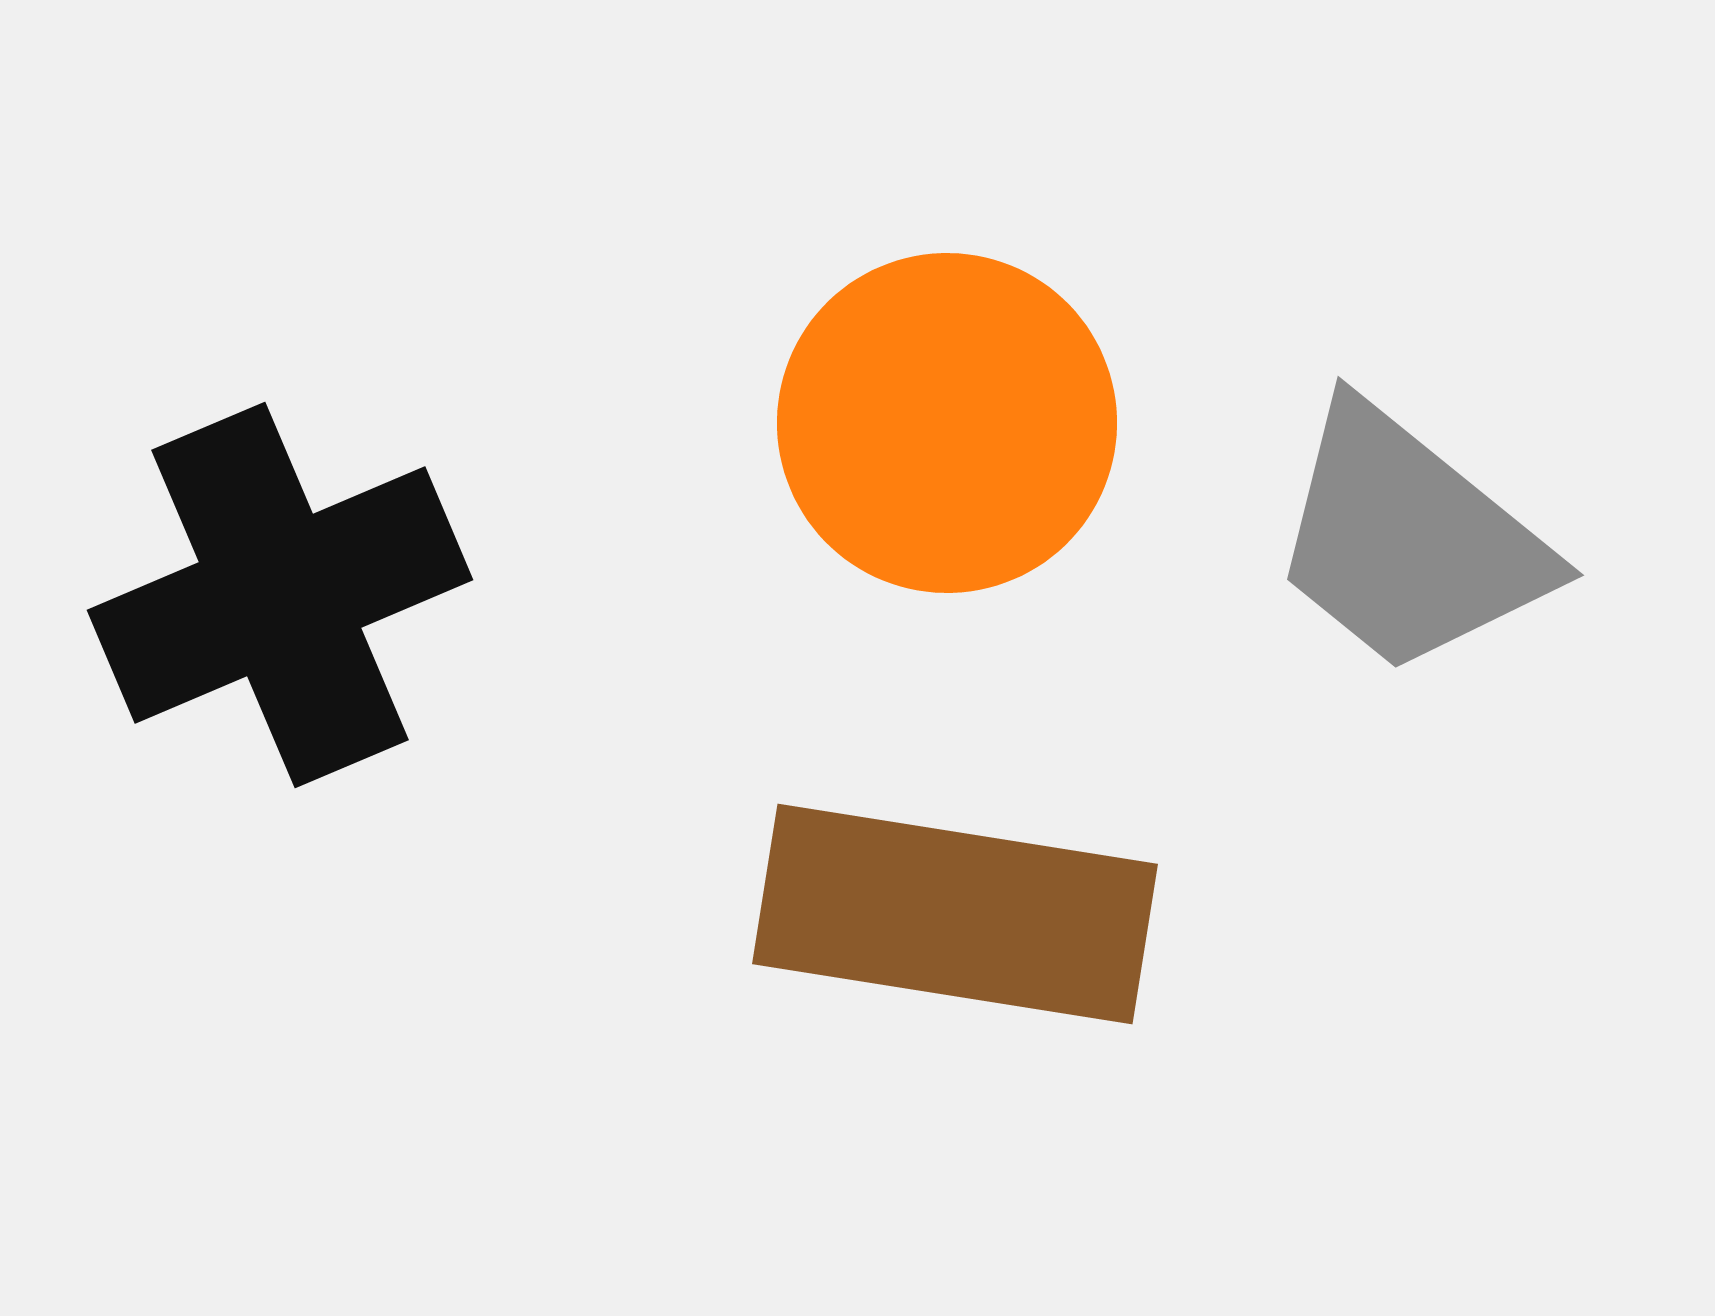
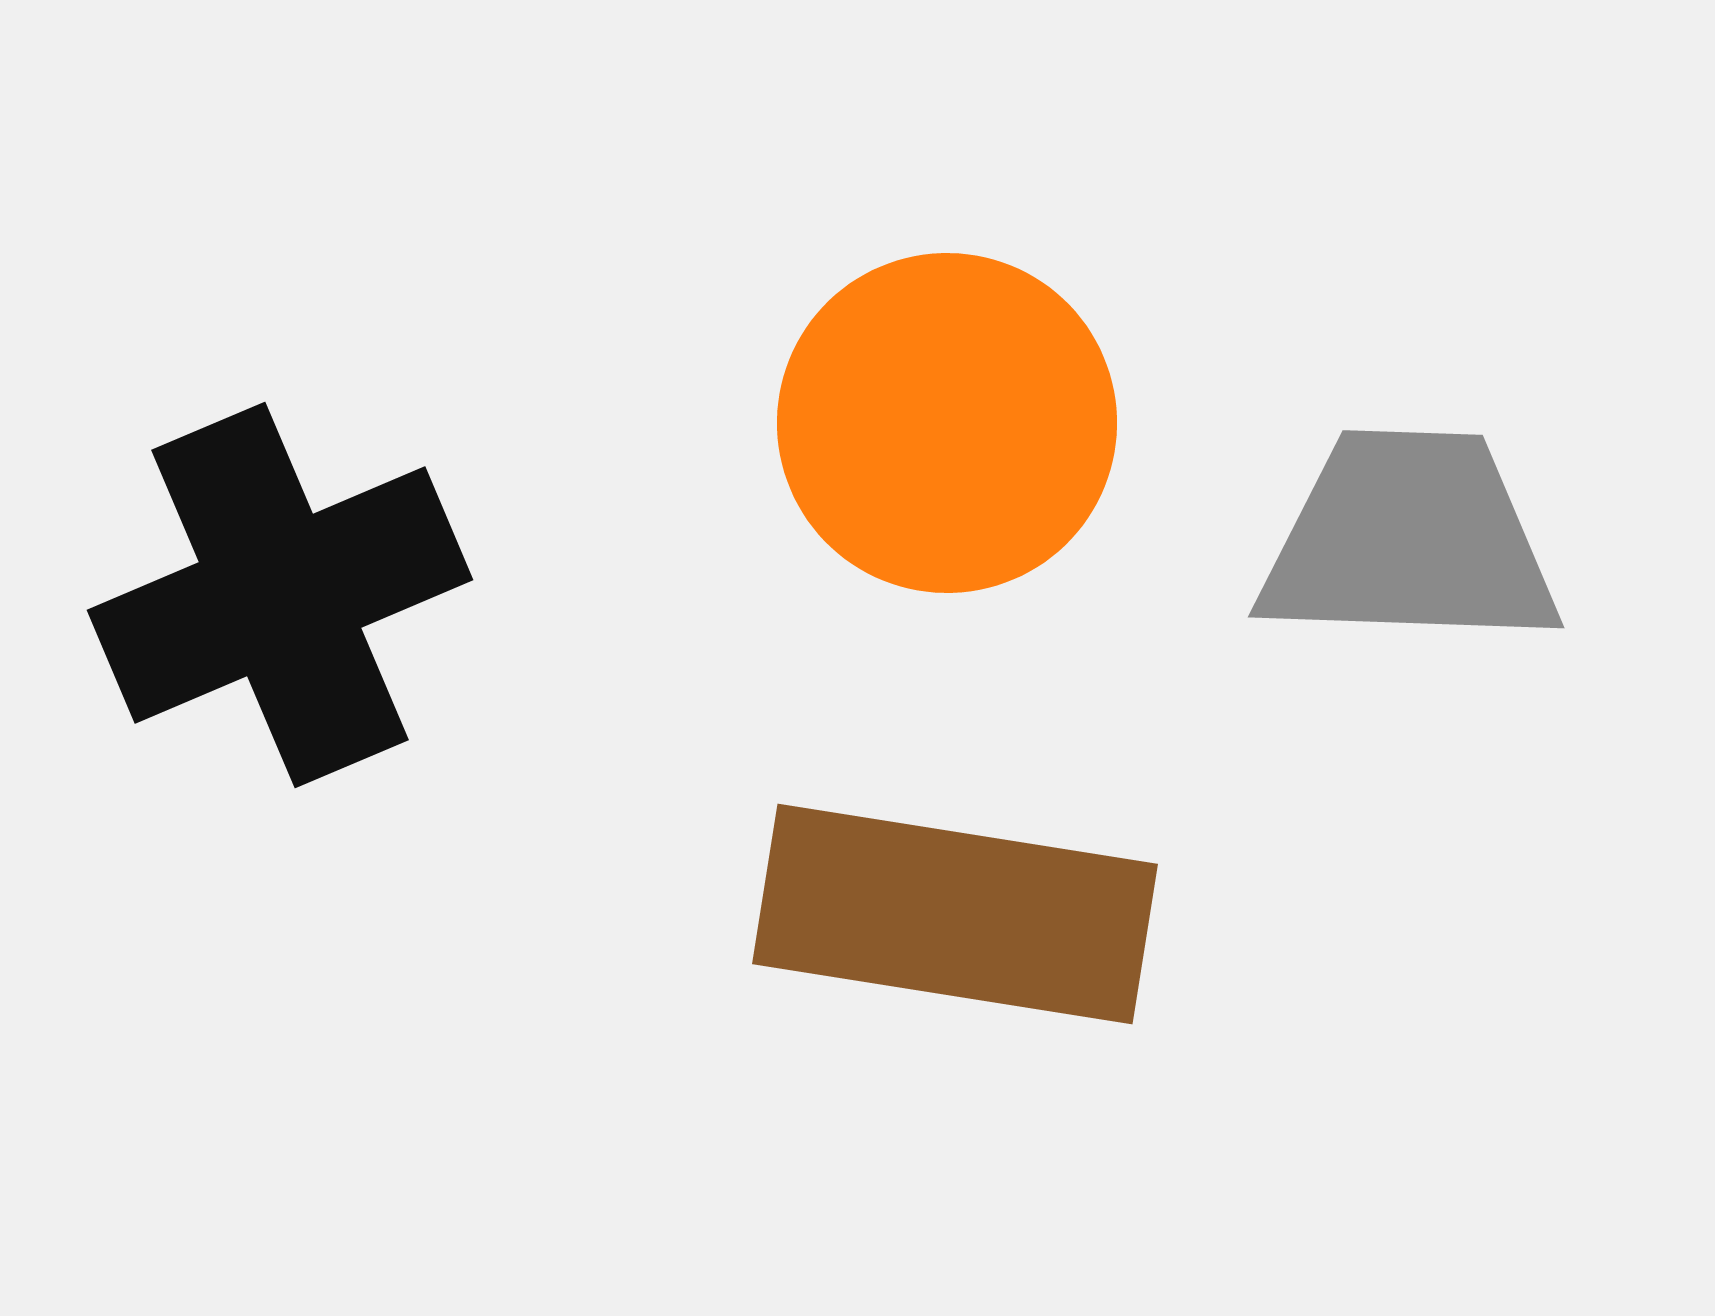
gray trapezoid: rotated 143 degrees clockwise
